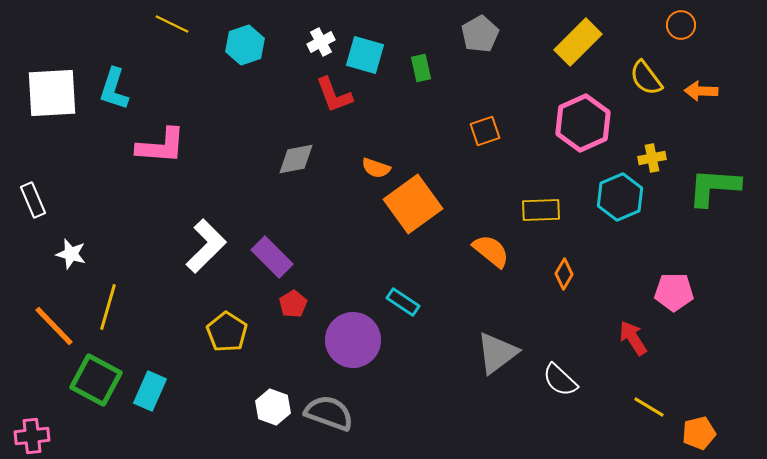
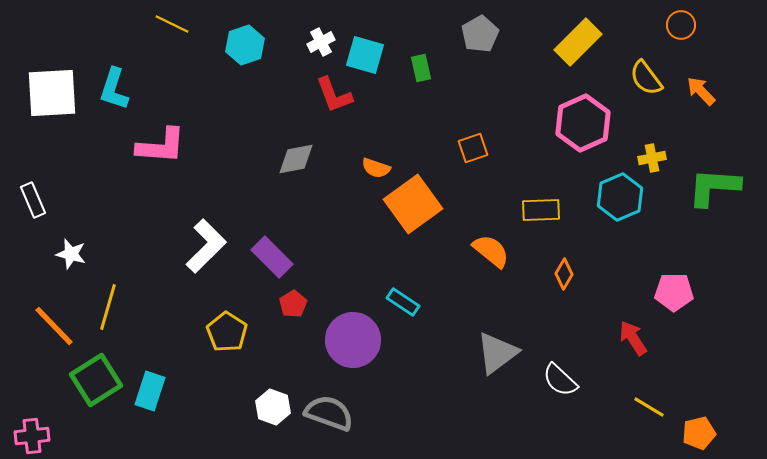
orange arrow at (701, 91): rotated 44 degrees clockwise
orange square at (485, 131): moved 12 px left, 17 px down
green square at (96, 380): rotated 30 degrees clockwise
cyan rectangle at (150, 391): rotated 6 degrees counterclockwise
